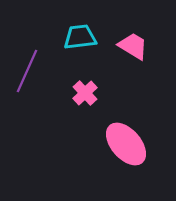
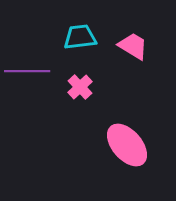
purple line: rotated 66 degrees clockwise
pink cross: moved 5 px left, 6 px up
pink ellipse: moved 1 px right, 1 px down
